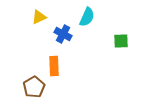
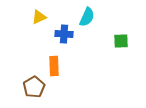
blue cross: moved 1 px right; rotated 24 degrees counterclockwise
